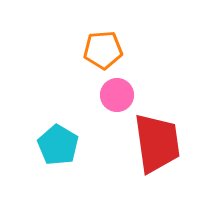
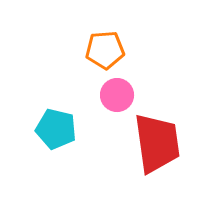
orange pentagon: moved 2 px right
cyan pentagon: moved 2 px left, 16 px up; rotated 18 degrees counterclockwise
